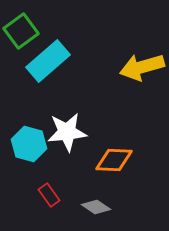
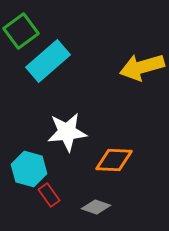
cyan hexagon: moved 25 px down
gray diamond: rotated 16 degrees counterclockwise
